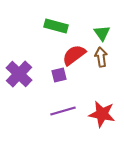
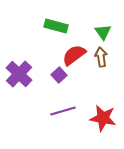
green triangle: moved 1 px right, 1 px up
purple square: rotated 28 degrees counterclockwise
red star: moved 1 px right, 4 px down
